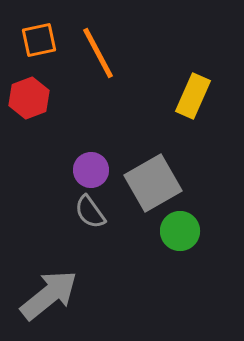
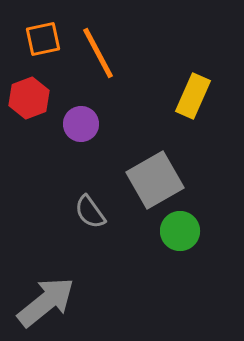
orange square: moved 4 px right, 1 px up
purple circle: moved 10 px left, 46 px up
gray square: moved 2 px right, 3 px up
gray arrow: moved 3 px left, 7 px down
